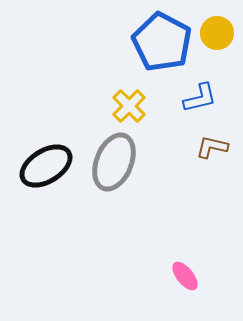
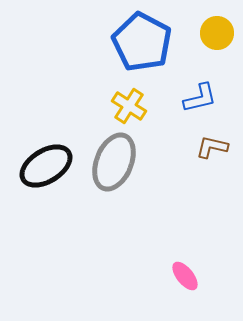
blue pentagon: moved 20 px left
yellow cross: rotated 12 degrees counterclockwise
